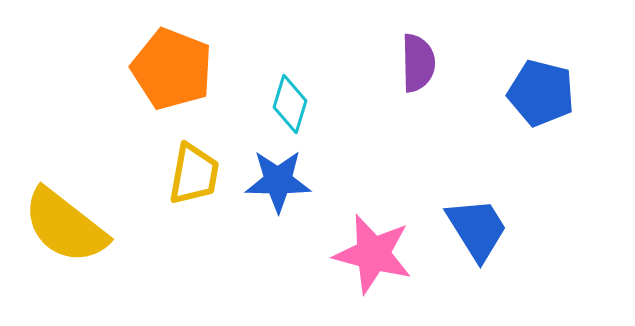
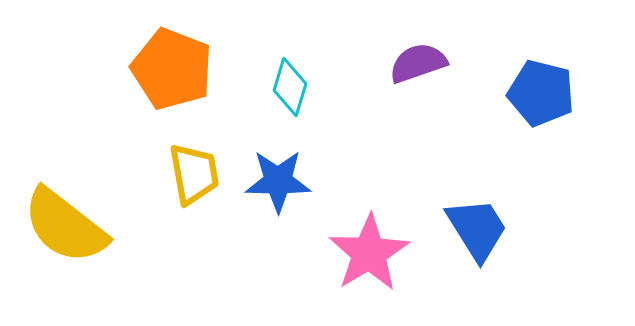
purple semicircle: rotated 108 degrees counterclockwise
cyan diamond: moved 17 px up
yellow trapezoid: rotated 20 degrees counterclockwise
pink star: moved 4 px left, 1 px up; rotated 26 degrees clockwise
